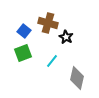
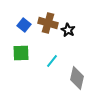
blue square: moved 6 px up
black star: moved 2 px right, 7 px up
green square: moved 2 px left; rotated 18 degrees clockwise
